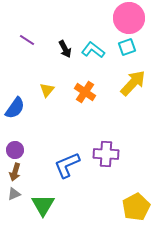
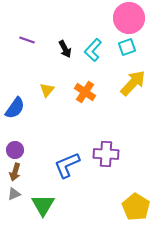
purple line: rotated 14 degrees counterclockwise
cyan L-shape: rotated 85 degrees counterclockwise
yellow pentagon: rotated 12 degrees counterclockwise
